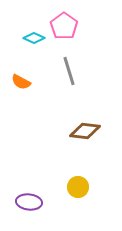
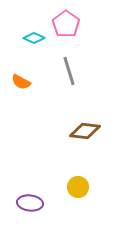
pink pentagon: moved 2 px right, 2 px up
purple ellipse: moved 1 px right, 1 px down
